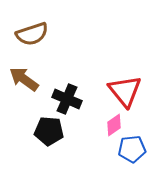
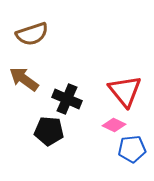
pink diamond: rotated 60 degrees clockwise
